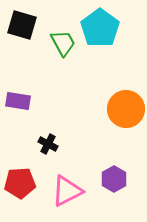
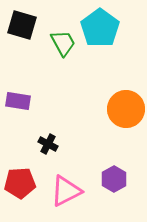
pink triangle: moved 1 px left
